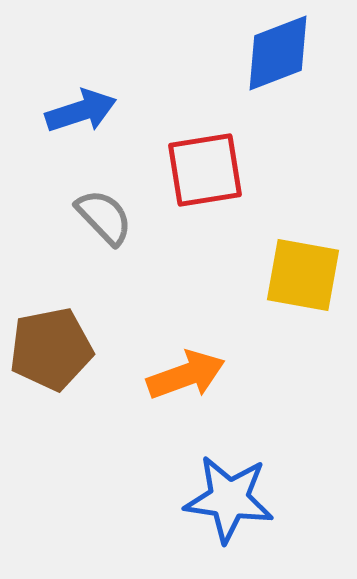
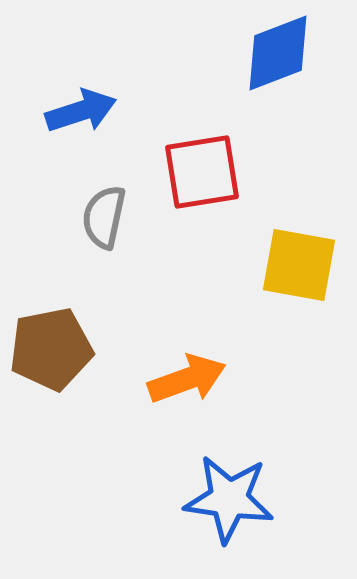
red square: moved 3 px left, 2 px down
gray semicircle: rotated 124 degrees counterclockwise
yellow square: moved 4 px left, 10 px up
orange arrow: moved 1 px right, 4 px down
